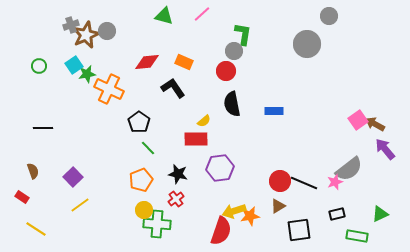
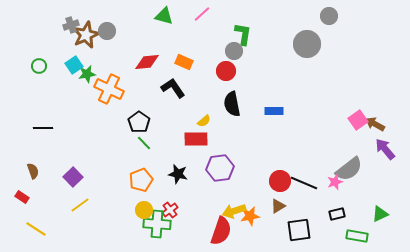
green line at (148, 148): moved 4 px left, 5 px up
red cross at (176, 199): moved 6 px left, 11 px down
